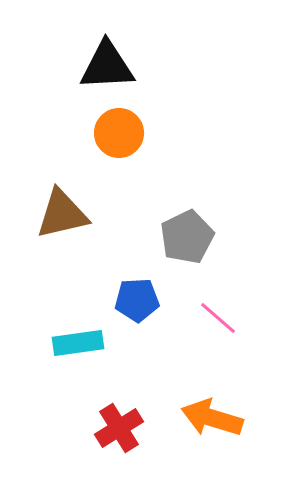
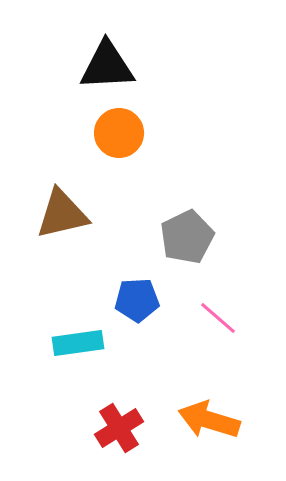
orange arrow: moved 3 px left, 2 px down
